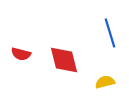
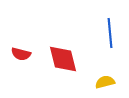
blue line: rotated 12 degrees clockwise
red diamond: moved 1 px left, 1 px up
